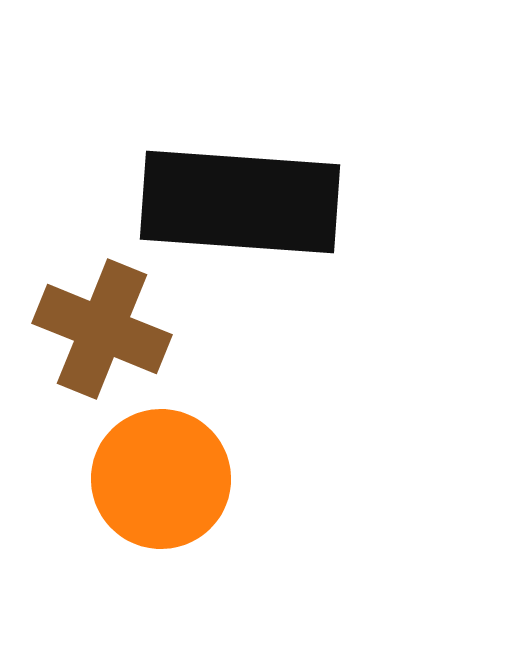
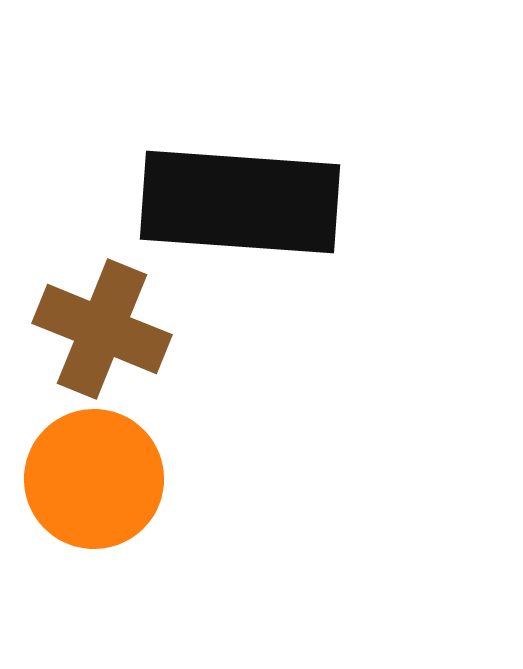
orange circle: moved 67 px left
